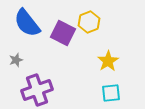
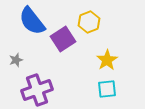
blue semicircle: moved 5 px right, 2 px up
purple square: moved 6 px down; rotated 30 degrees clockwise
yellow star: moved 1 px left, 1 px up
cyan square: moved 4 px left, 4 px up
